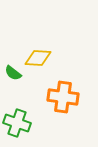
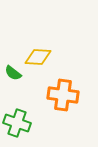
yellow diamond: moved 1 px up
orange cross: moved 2 px up
